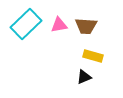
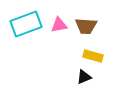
cyan rectangle: rotated 24 degrees clockwise
